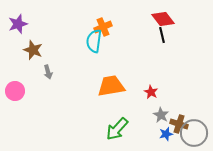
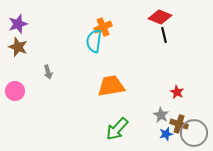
red diamond: moved 3 px left, 2 px up; rotated 30 degrees counterclockwise
black line: moved 2 px right
brown star: moved 15 px left, 3 px up
red star: moved 26 px right
